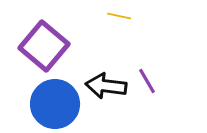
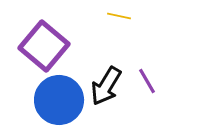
black arrow: rotated 66 degrees counterclockwise
blue circle: moved 4 px right, 4 px up
